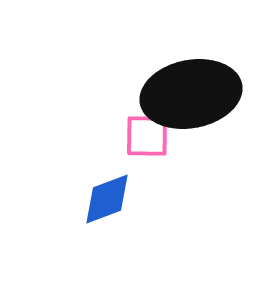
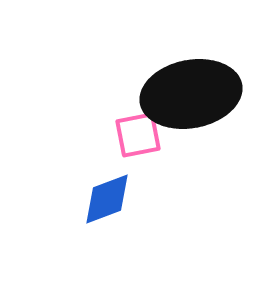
pink square: moved 9 px left, 1 px up; rotated 12 degrees counterclockwise
